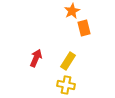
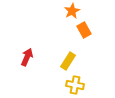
orange rectangle: moved 2 px down; rotated 14 degrees counterclockwise
red arrow: moved 9 px left, 1 px up
yellow cross: moved 9 px right
